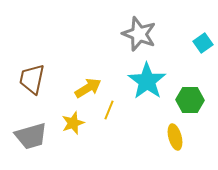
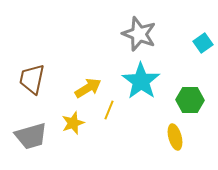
cyan star: moved 6 px left
